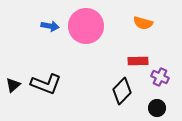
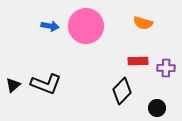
purple cross: moved 6 px right, 9 px up; rotated 24 degrees counterclockwise
